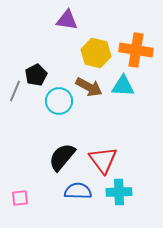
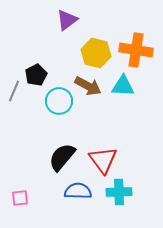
purple triangle: rotated 45 degrees counterclockwise
brown arrow: moved 1 px left, 1 px up
gray line: moved 1 px left
